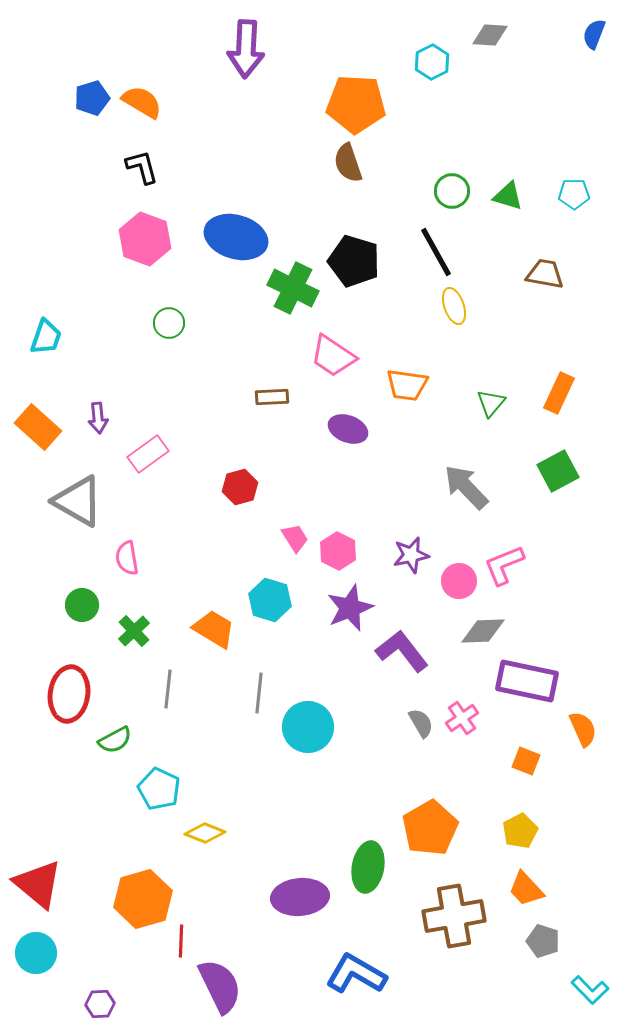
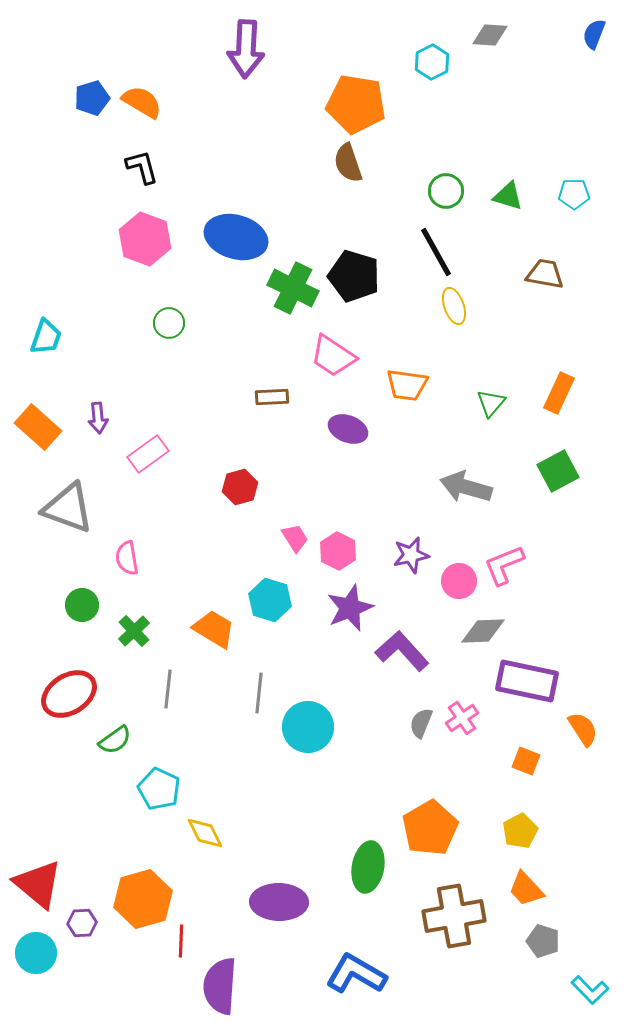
orange pentagon at (356, 104): rotated 6 degrees clockwise
green circle at (452, 191): moved 6 px left
black pentagon at (354, 261): moved 15 px down
gray arrow at (466, 487): rotated 30 degrees counterclockwise
gray triangle at (78, 501): moved 10 px left, 7 px down; rotated 10 degrees counterclockwise
purple L-shape at (402, 651): rotated 4 degrees counterclockwise
red ellipse at (69, 694): rotated 50 degrees clockwise
gray semicircle at (421, 723): rotated 128 degrees counterclockwise
orange semicircle at (583, 729): rotated 9 degrees counterclockwise
green semicircle at (115, 740): rotated 8 degrees counterclockwise
yellow diamond at (205, 833): rotated 42 degrees clockwise
purple ellipse at (300, 897): moved 21 px left, 5 px down; rotated 6 degrees clockwise
purple semicircle at (220, 986): rotated 150 degrees counterclockwise
purple hexagon at (100, 1004): moved 18 px left, 81 px up
